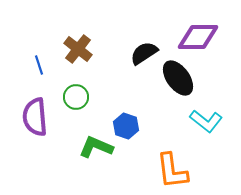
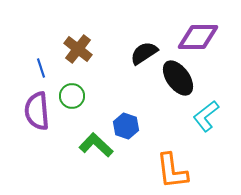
blue line: moved 2 px right, 3 px down
green circle: moved 4 px left, 1 px up
purple semicircle: moved 2 px right, 6 px up
cyan L-shape: moved 5 px up; rotated 104 degrees clockwise
green L-shape: moved 2 px up; rotated 20 degrees clockwise
